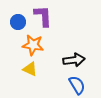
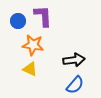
blue circle: moved 1 px up
blue semicircle: moved 2 px left; rotated 72 degrees clockwise
